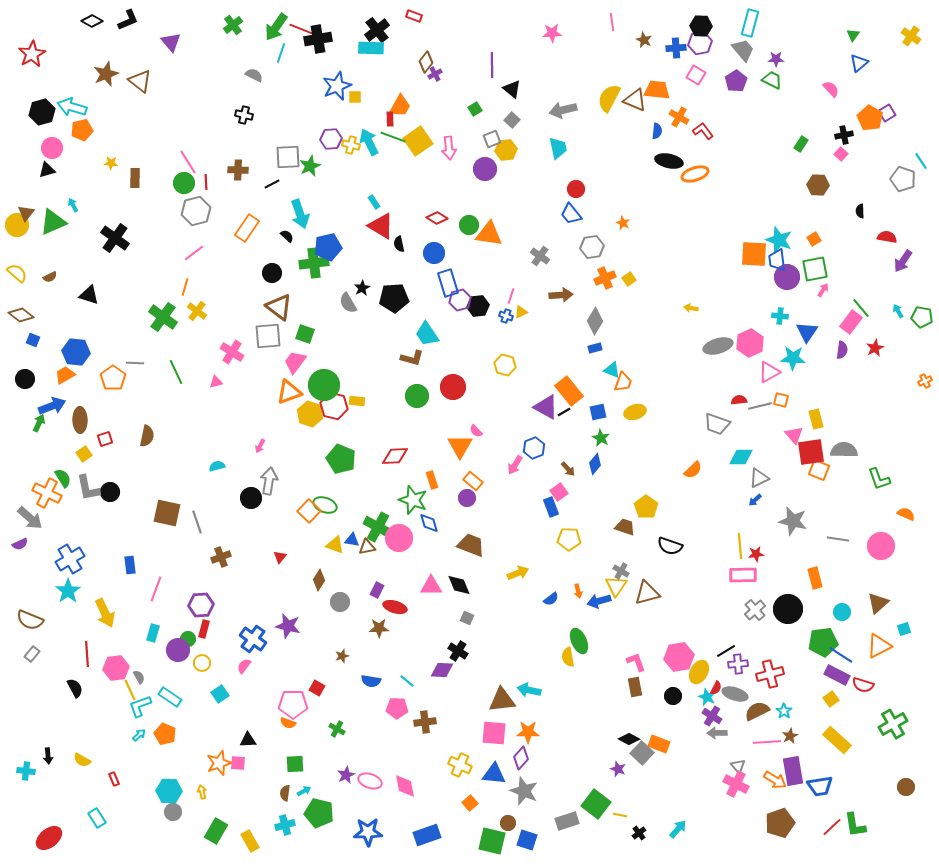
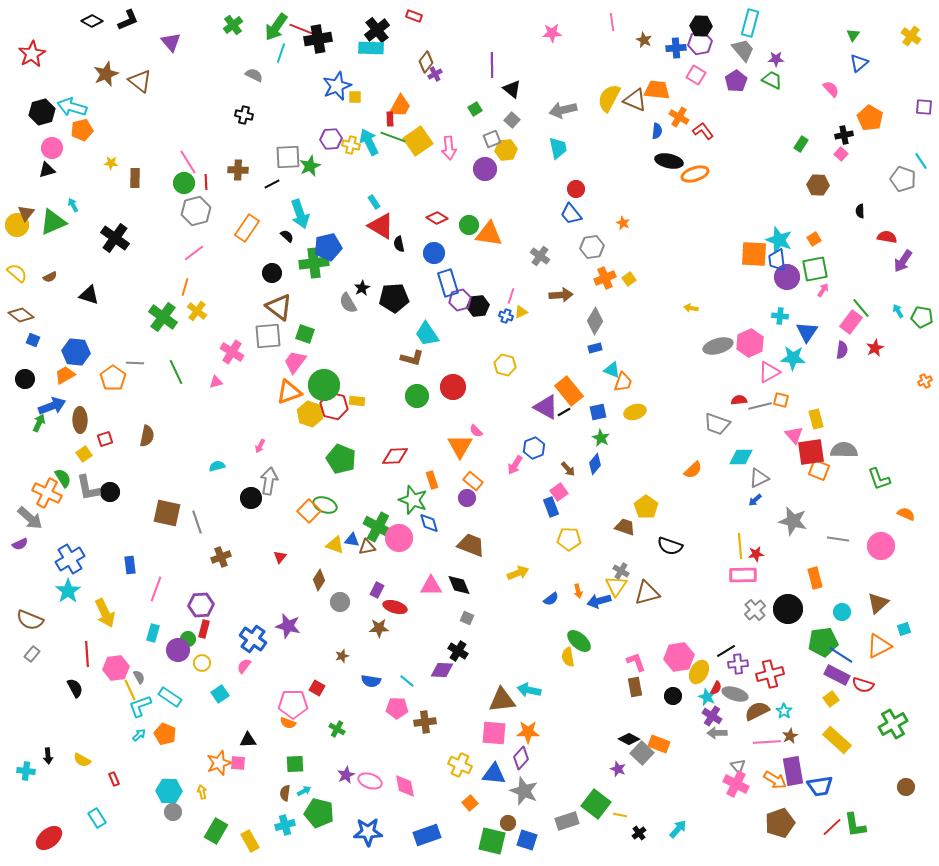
purple square at (887, 113): moved 37 px right, 6 px up; rotated 36 degrees clockwise
green ellipse at (579, 641): rotated 25 degrees counterclockwise
